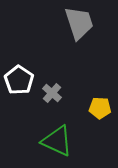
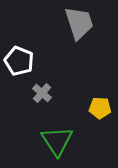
white pentagon: moved 19 px up; rotated 12 degrees counterclockwise
gray cross: moved 10 px left
green triangle: rotated 32 degrees clockwise
